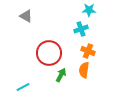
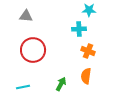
gray triangle: rotated 24 degrees counterclockwise
cyan cross: moved 2 px left; rotated 16 degrees clockwise
red circle: moved 16 px left, 3 px up
orange semicircle: moved 2 px right, 6 px down
green arrow: moved 9 px down
cyan line: rotated 16 degrees clockwise
